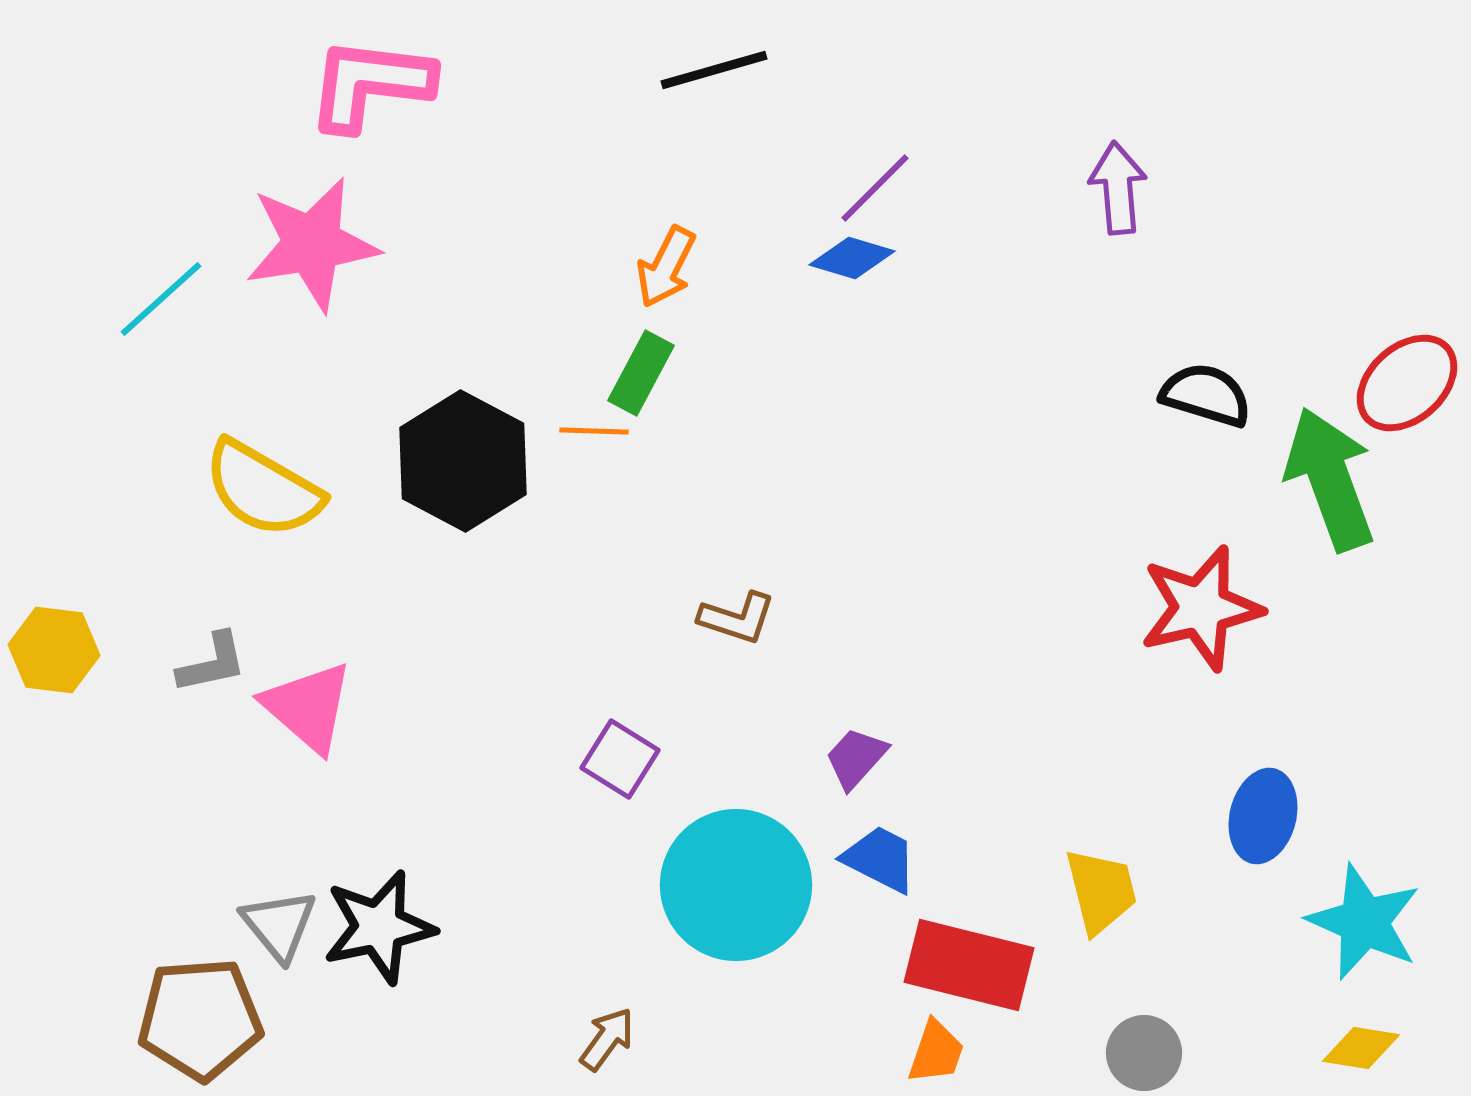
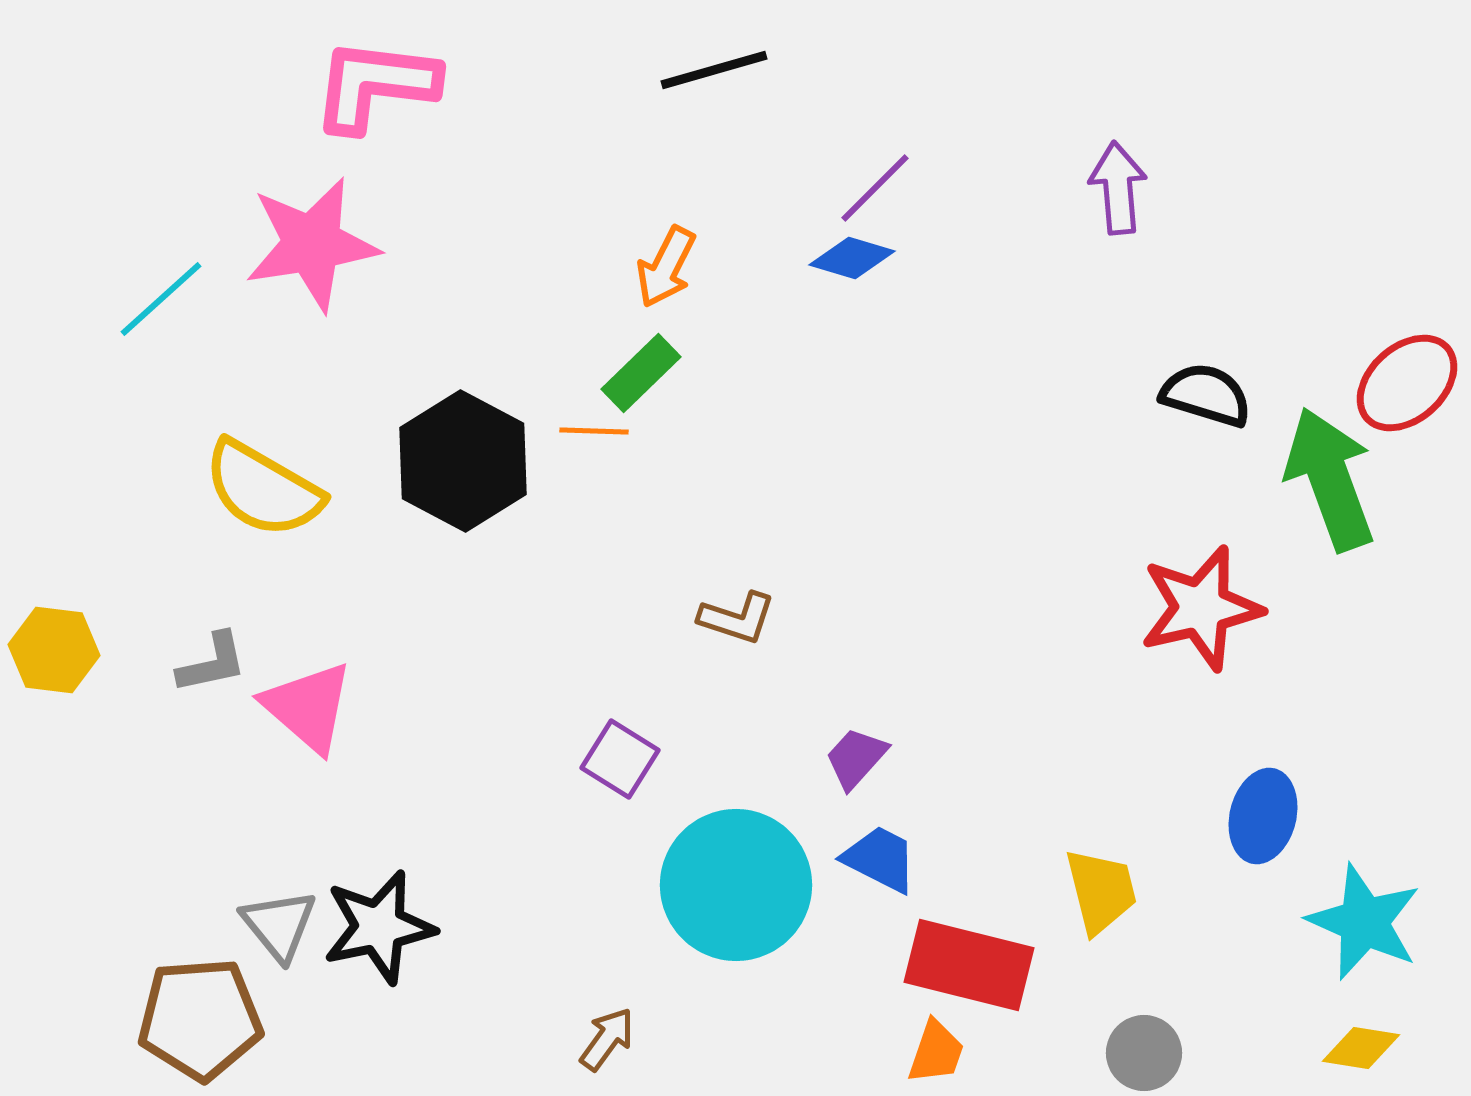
pink L-shape: moved 5 px right, 1 px down
green rectangle: rotated 18 degrees clockwise
